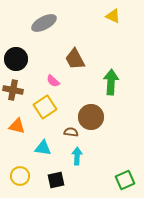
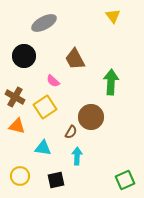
yellow triangle: rotated 28 degrees clockwise
black circle: moved 8 px right, 3 px up
brown cross: moved 2 px right, 7 px down; rotated 18 degrees clockwise
brown semicircle: rotated 112 degrees clockwise
